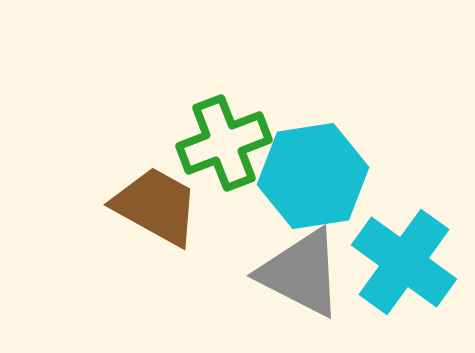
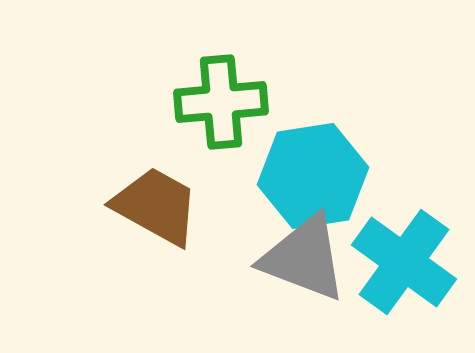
green cross: moved 3 px left, 41 px up; rotated 16 degrees clockwise
gray triangle: moved 3 px right, 15 px up; rotated 6 degrees counterclockwise
